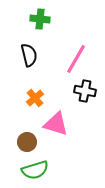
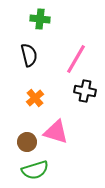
pink triangle: moved 8 px down
